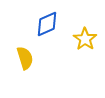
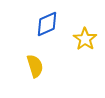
yellow semicircle: moved 10 px right, 8 px down
